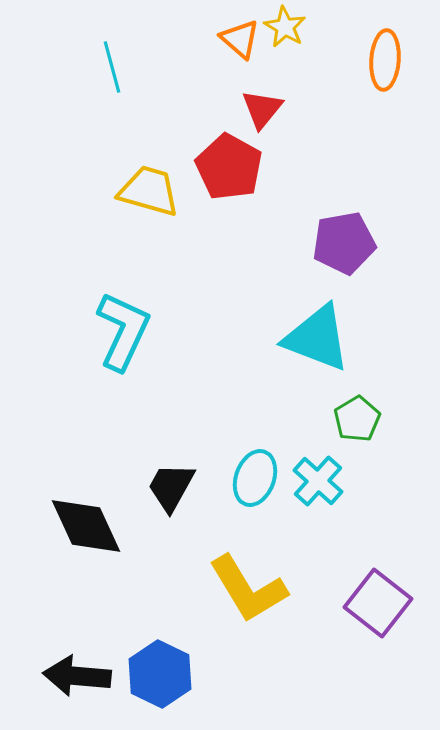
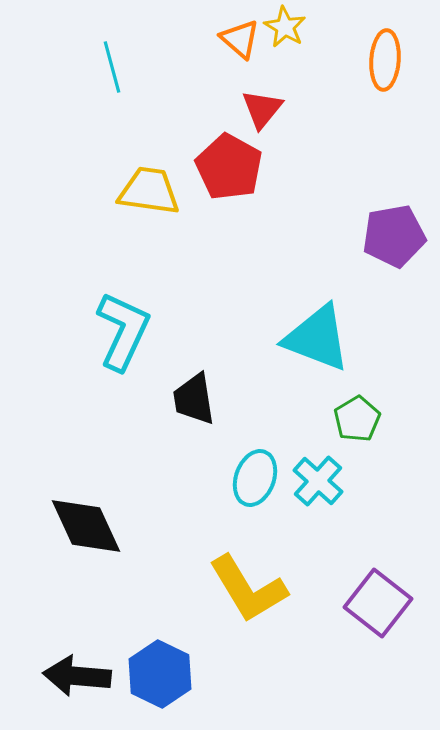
yellow trapezoid: rotated 8 degrees counterclockwise
purple pentagon: moved 50 px right, 7 px up
black trapezoid: moved 23 px right, 88 px up; rotated 38 degrees counterclockwise
